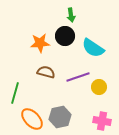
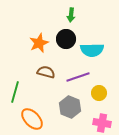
green arrow: rotated 16 degrees clockwise
black circle: moved 1 px right, 3 px down
orange star: moved 1 px left; rotated 18 degrees counterclockwise
cyan semicircle: moved 1 px left, 2 px down; rotated 35 degrees counterclockwise
yellow circle: moved 6 px down
green line: moved 1 px up
gray hexagon: moved 10 px right, 10 px up; rotated 25 degrees counterclockwise
pink cross: moved 2 px down
